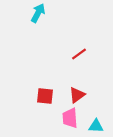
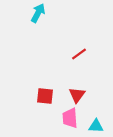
red triangle: rotated 18 degrees counterclockwise
